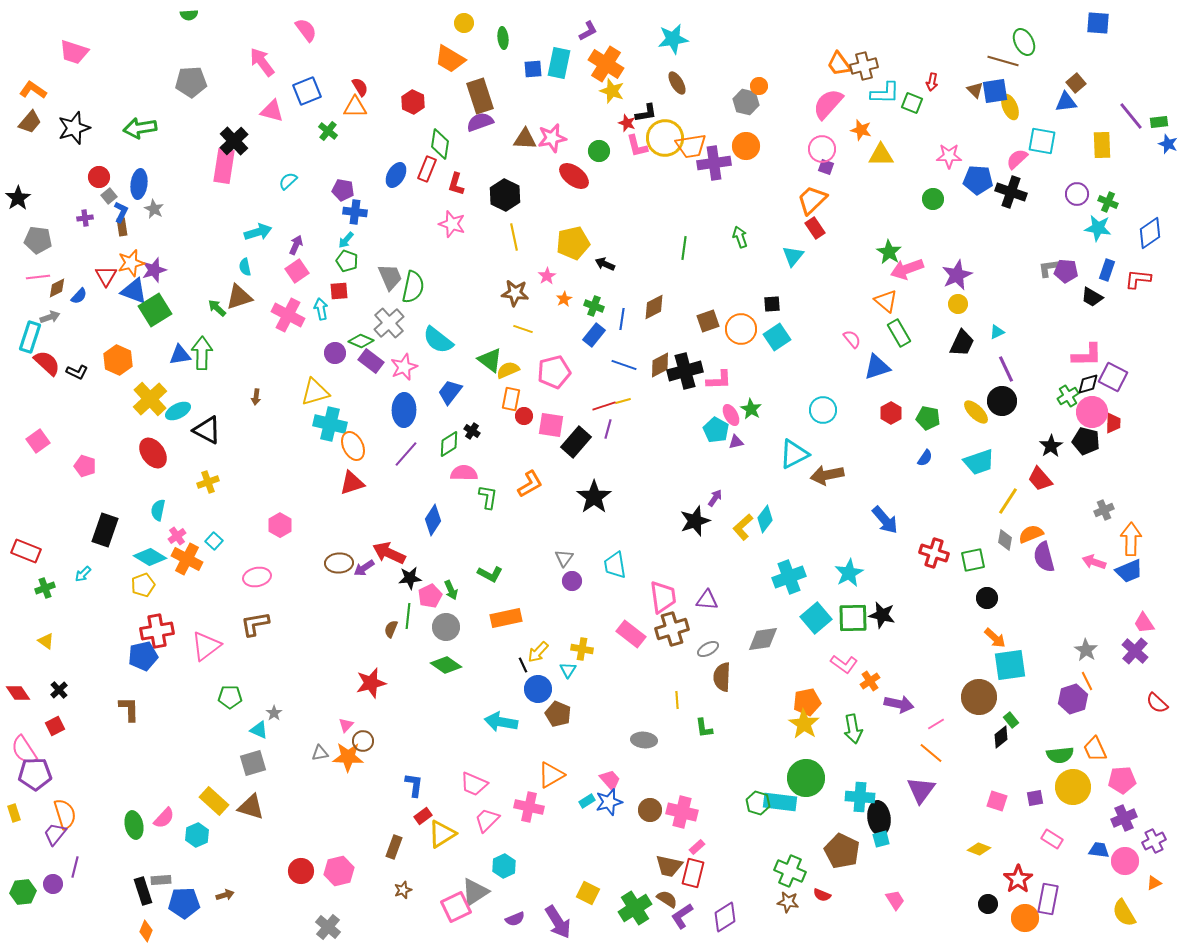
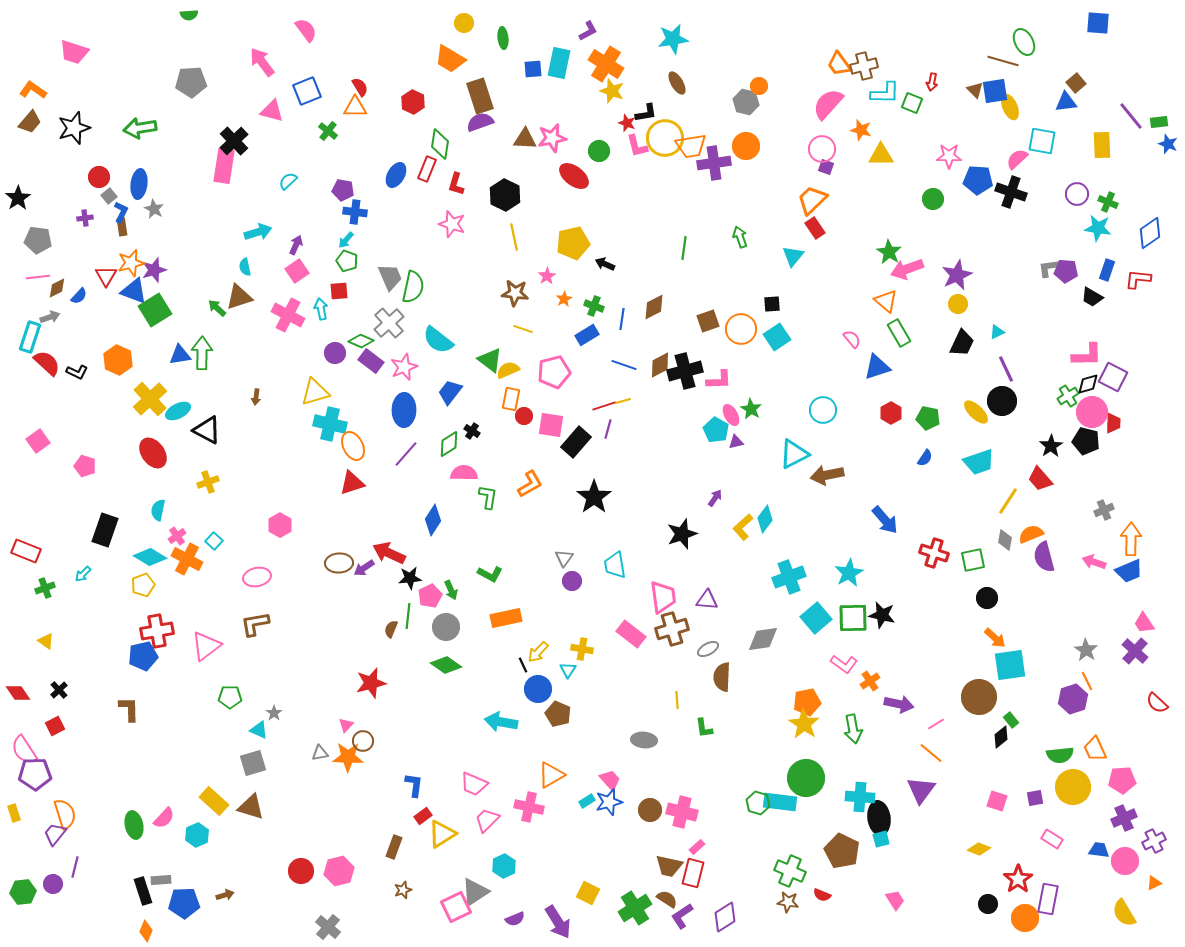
blue rectangle at (594, 335): moved 7 px left; rotated 20 degrees clockwise
black star at (695, 521): moved 13 px left, 13 px down
